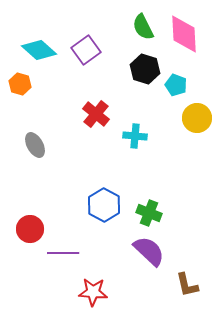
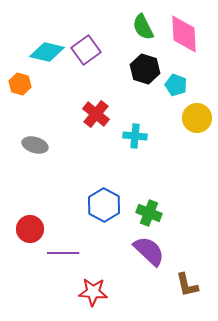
cyan diamond: moved 8 px right, 2 px down; rotated 28 degrees counterclockwise
gray ellipse: rotated 45 degrees counterclockwise
